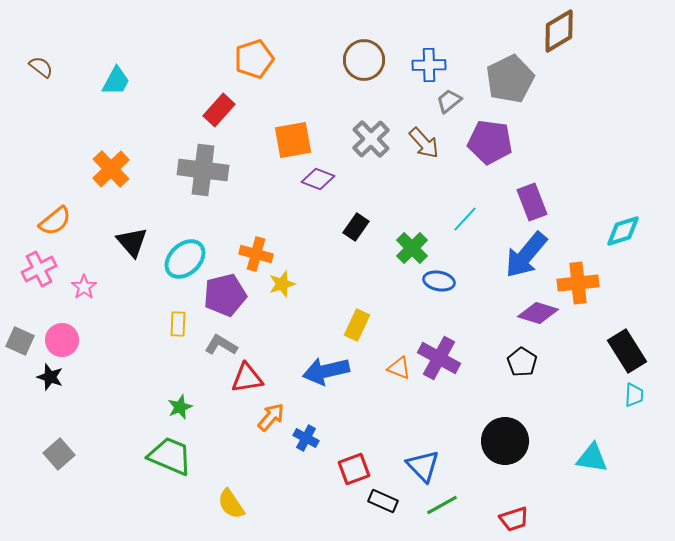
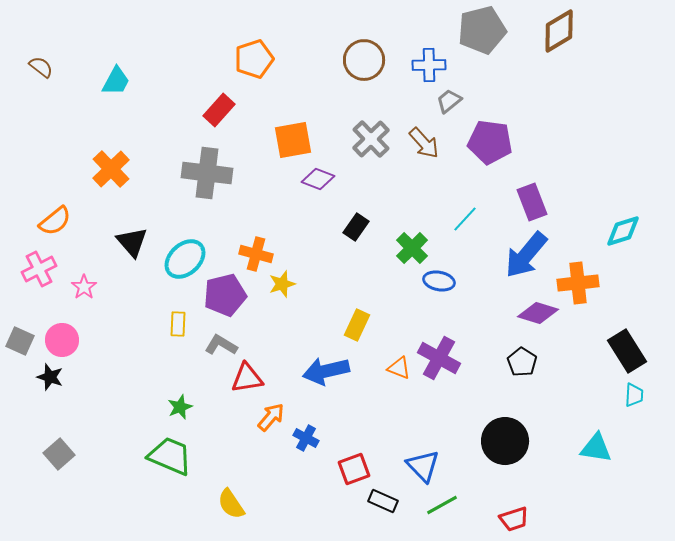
gray pentagon at (510, 79): moved 28 px left, 49 px up; rotated 12 degrees clockwise
gray cross at (203, 170): moved 4 px right, 3 px down
cyan triangle at (592, 458): moved 4 px right, 10 px up
